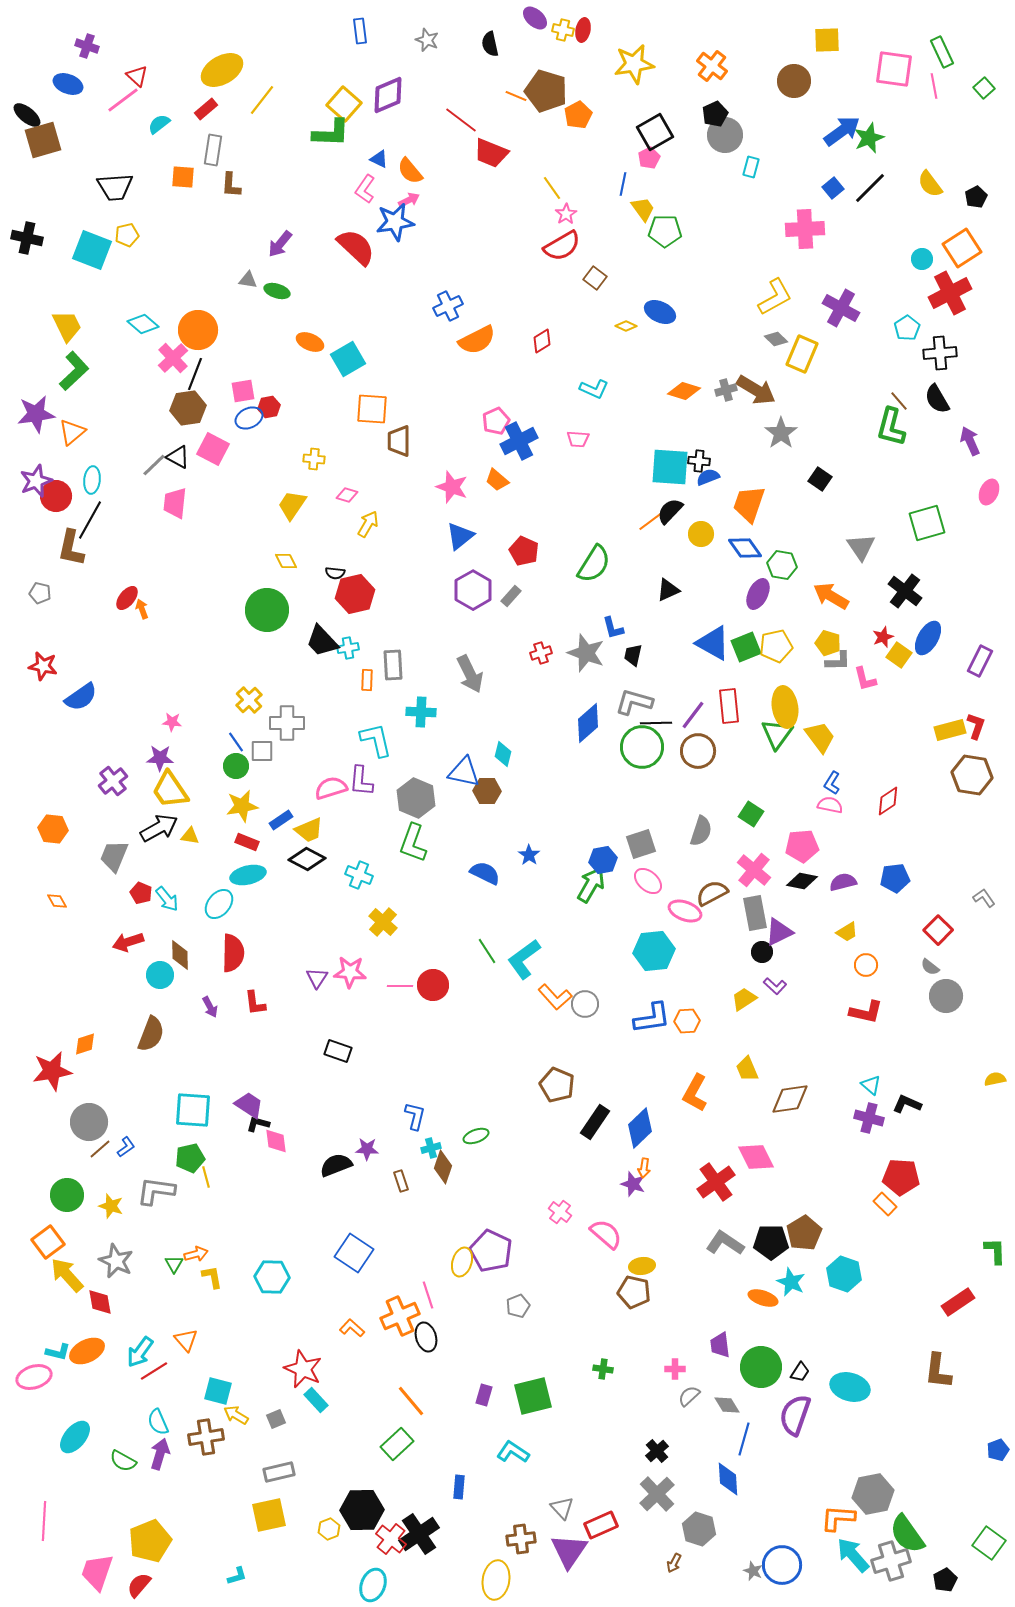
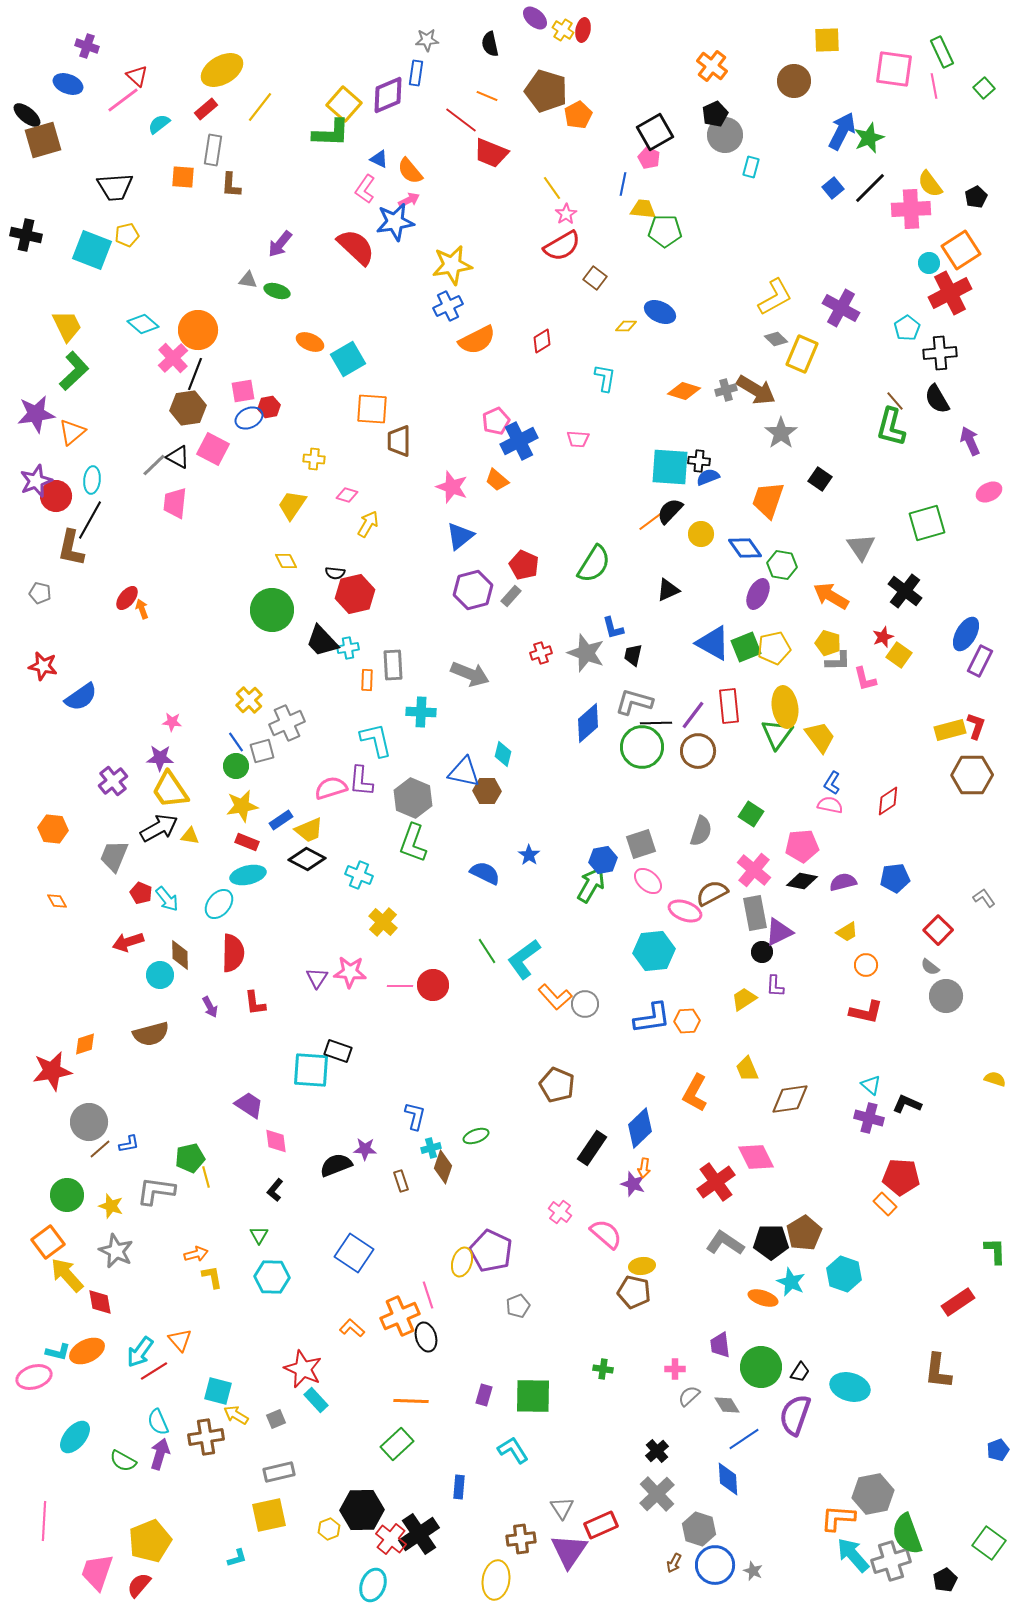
yellow cross at (563, 30): rotated 20 degrees clockwise
blue rectangle at (360, 31): moved 56 px right, 42 px down; rotated 15 degrees clockwise
gray star at (427, 40): rotated 25 degrees counterclockwise
yellow star at (634, 64): moved 182 px left, 201 px down
orange line at (516, 96): moved 29 px left
yellow line at (262, 100): moved 2 px left, 7 px down
blue arrow at (842, 131): rotated 27 degrees counterclockwise
pink pentagon at (649, 158): rotated 20 degrees counterclockwise
yellow trapezoid at (643, 209): rotated 48 degrees counterclockwise
pink cross at (805, 229): moved 106 px right, 20 px up
black cross at (27, 238): moved 1 px left, 3 px up
orange square at (962, 248): moved 1 px left, 2 px down
cyan circle at (922, 259): moved 7 px right, 4 px down
yellow diamond at (626, 326): rotated 25 degrees counterclockwise
cyan L-shape at (594, 389): moved 11 px right, 11 px up; rotated 104 degrees counterclockwise
brown line at (899, 401): moved 4 px left
pink ellipse at (989, 492): rotated 40 degrees clockwise
orange trapezoid at (749, 504): moved 19 px right, 4 px up
red pentagon at (524, 551): moved 14 px down
purple hexagon at (473, 590): rotated 15 degrees clockwise
green circle at (267, 610): moved 5 px right
blue ellipse at (928, 638): moved 38 px right, 4 px up
yellow pentagon at (776, 646): moved 2 px left, 2 px down
gray arrow at (470, 674): rotated 42 degrees counterclockwise
gray cross at (287, 723): rotated 24 degrees counterclockwise
gray square at (262, 751): rotated 15 degrees counterclockwise
brown hexagon at (972, 775): rotated 9 degrees counterclockwise
gray hexagon at (416, 798): moved 3 px left
purple L-shape at (775, 986): rotated 50 degrees clockwise
brown semicircle at (151, 1034): rotated 54 degrees clockwise
yellow semicircle at (995, 1079): rotated 30 degrees clockwise
cyan square at (193, 1110): moved 118 px right, 40 px up
black rectangle at (595, 1122): moved 3 px left, 26 px down
black L-shape at (258, 1124): moved 17 px right, 66 px down; rotated 65 degrees counterclockwise
blue L-shape at (126, 1147): moved 3 px right, 3 px up; rotated 25 degrees clockwise
purple star at (367, 1149): moved 2 px left
gray star at (116, 1261): moved 10 px up
green triangle at (174, 1264): moved 85 px right, 29 px up
orange triangle at (186, 1340): moved 6 px left
green square at (533, 1396): rotated 15 degrees clockwise
orange line at (411, 1401): rotated 48 degrees counterclockwise
blue line at (744, 1439): rotated 40 degrees clockwise
cyan L-shape at (513, 1452): moved 2 px up; rotated 24 degrees clockwise
gray triangle at (562, 1508): rotated 10 degrees clockwise
green semicircle at (907, 1534): rotated 15 degrees clockwise
blue circle at (782, 1565): moved 67 px left
cyan L-shape at (237, 1576): moved 18 px up
